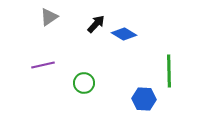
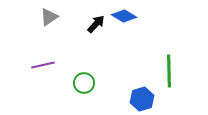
blue diamond: moved 18 px up
blue hexagon: moved 2 px left; rotated 20 degrees counterclockwise
